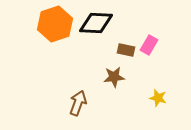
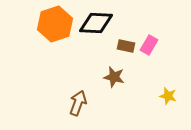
brown rectangle: moved 4 px up
brown star: rotated 20 degrees clockwise
yellow star: moved 10 px right, 2 px up
